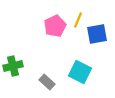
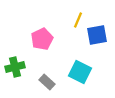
pink pentagon: moved 13 px left, 13 px down
blue square: moved 1 px down
green cross: moved 2 px right, 1 px down
